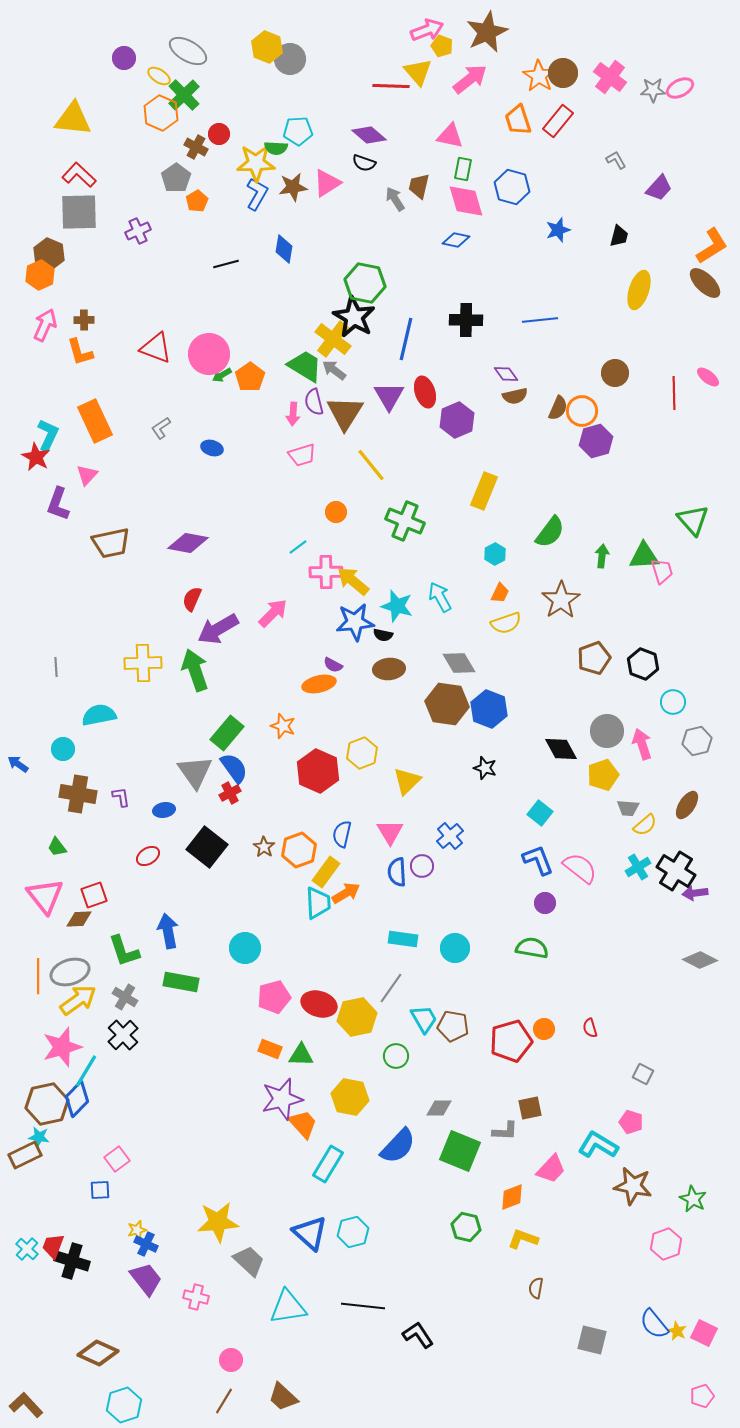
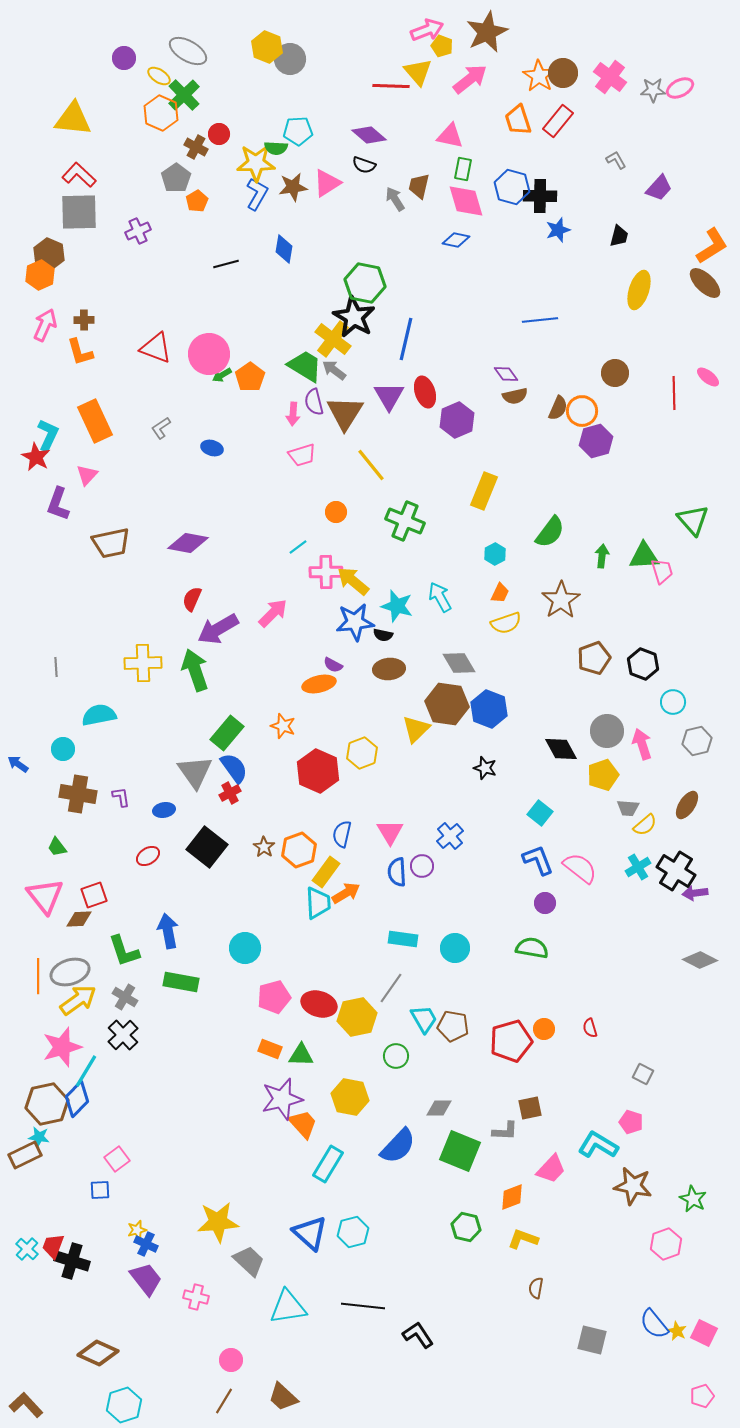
black semicircle at (364, 163): moved 2 px down
black cross at (466, 320): moved 74 px right, 124 px up
yellow triangle at (407, 781): moved 9 px right, 52 px up
